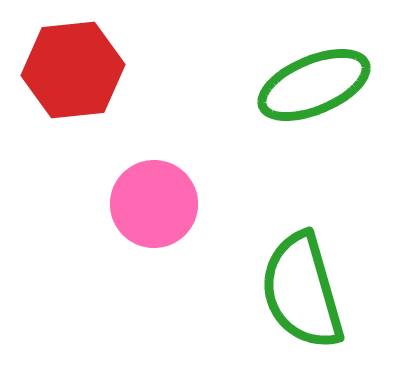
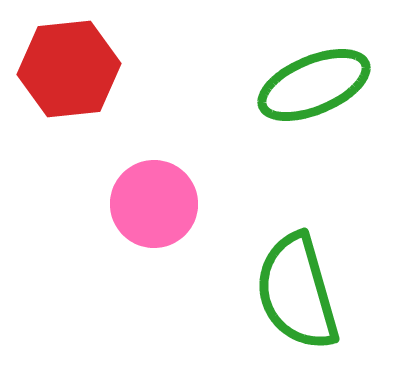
red hexagon: moved 4 px left, 1 px up
green semicircle: moved 5 px left, 1 px down
